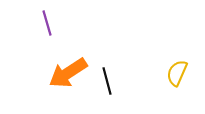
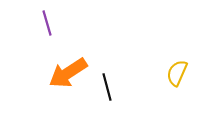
black line: moved 6 px down
